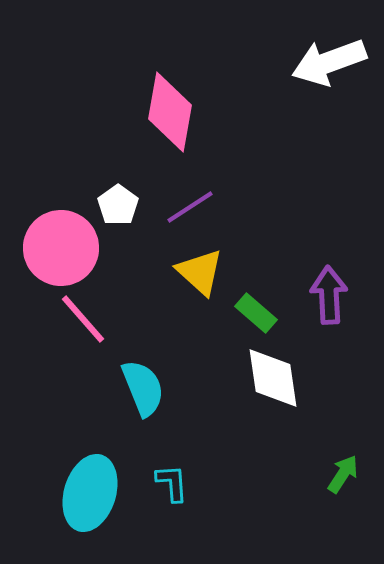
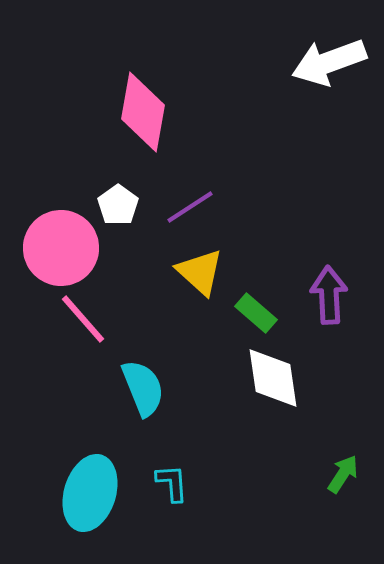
pink diamond: moved 27 px left
